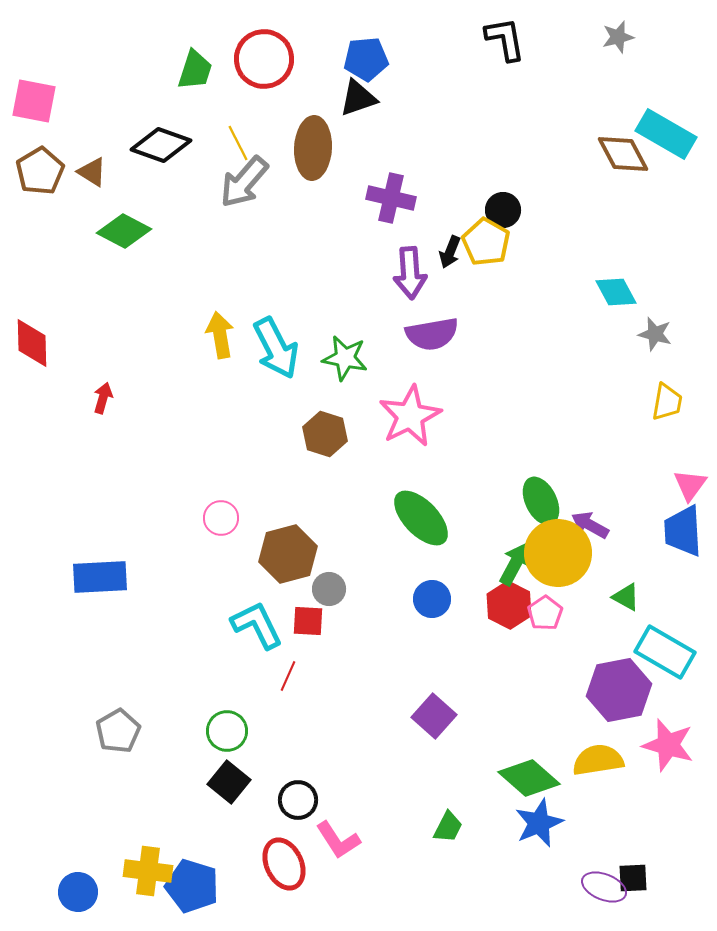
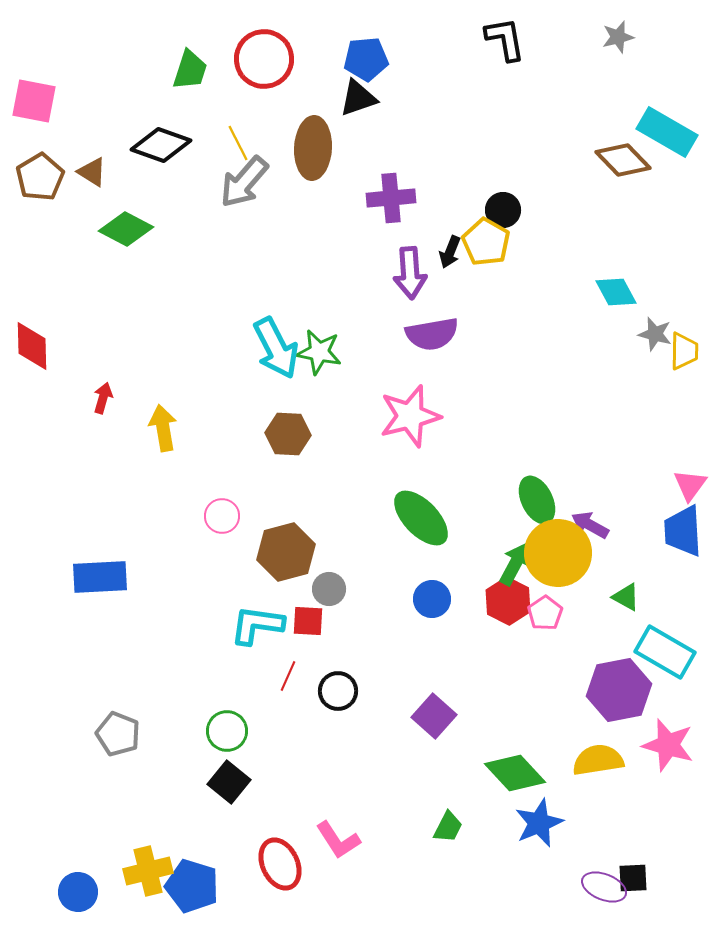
green trapezoid at (195, 70): moved 5 px left
cyan rectangle at (666, 134): moved 1 px right, 2 px up
brown diamond at (623, 154): moved 6 px down; rotated 16 degrees counterclockwise
brown pentagon at (40, 171): moved 6 px down
purple cross at (391, 198): rotated 18 degrees counterclockwise
green diamond at (124, 231): moved 2 px right, 2 px up
yellow arrow at (220, 335): moved 57 px left, 93 px down
red diamond at (32, 343): moved 3 px down
green star at (345, 358): moved 26 px left, 6 px up
yellow trapezoid at (667, 402): moved 17 px right, 51 px up; rotated 9 degrees counterclockwise
pink star at (410, 416): rotated 12 degrees clockwise
brown hexagon at (325, 434): moved 37 px left; rotated 15 degrees counterclockwise
green ellipse at (541, 501): moved 4 px left, 1 px up
pink circle at (221, 518): moved 1 px right, 2 px up
brown hexagon at (288, 554): moved 2 px left, 2 px up
red hexagon at (509, 605): moved 1 px left, 4 px up
cyan L-shape at (257, 625): rotated 56 degrees counterclockwise
gray pentagon at (118, 731): moved 3 px down; rotated 21 degrees counterclockwise
green diamond at (529, 778): moved 14 px left, 5 px up; rotated 6 degrees clockwise
black circle at (298, 800): moved 40 px right, 109 px up
red ellipse at (284, 864): moved 4 px left
yellow cross at (148, 871): rotated 21 degrees counterclockwise
